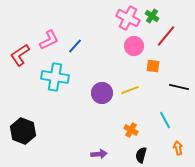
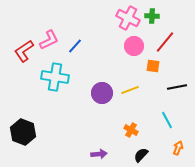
green cross: rotated 32 degrees counterclockwise
red line: moved 1 px left, 6 px down
red L-shape: moved 4 px right, 4 px up
black line: moved 2 px left; rotated 24 degrees counterclockwise
cyan line: moved 2 px right
black hexagon: moved 1 px down
orange arrow: rotated 32 degrees clockwise
black semicircle: rotated 28 degrees clockwise
